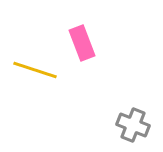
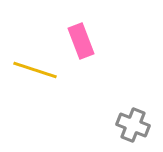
pink rectangle: moved 1 px left, 2 px up
